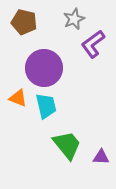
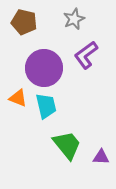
purple L-shape: moved 7 px left, 11 px down
